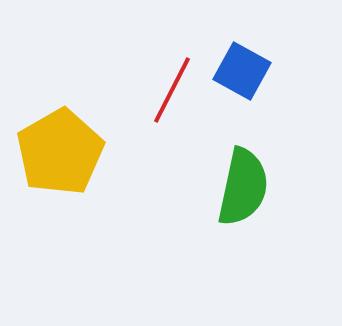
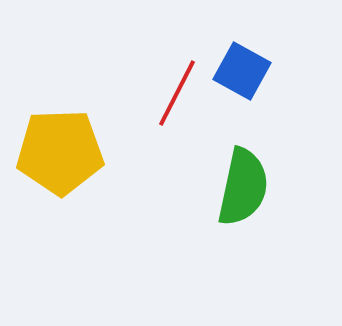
red line: moved 5 px right, 3 px down
yellow pentagon: rotated 28 degrees clockwise
